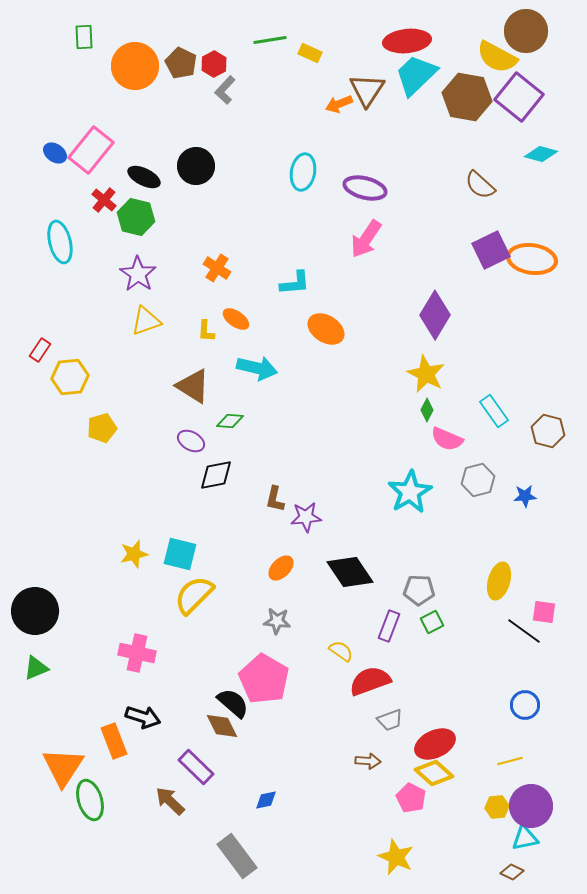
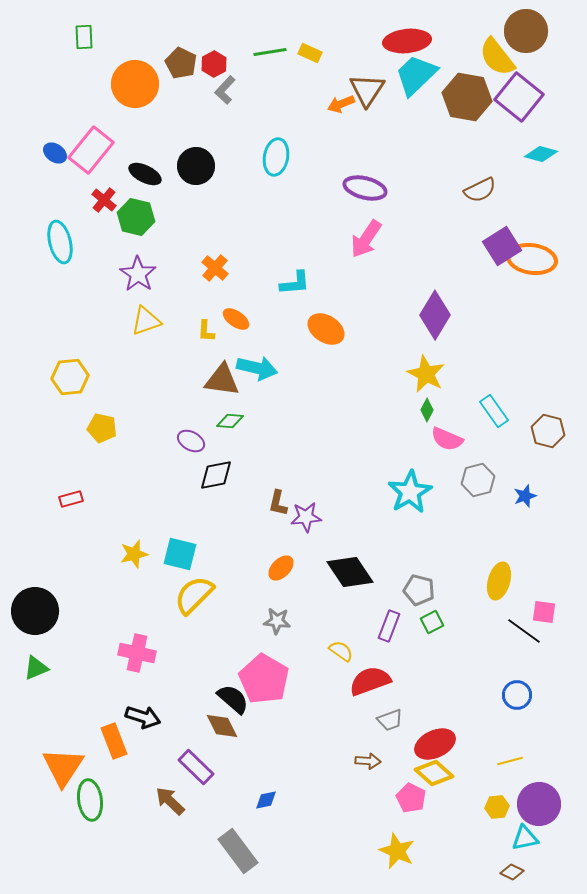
green line at (270, 40): moved 12 px down
yellow semicircle at (497, 57): rotated 24 degrees clockwise
orange circle at (135, 66): moved 18 px down
orange arrow at (339, 104): moved 2 px right
cyan ellipse at (303, 172): moved 27 px left, 15 px up
black ellipse at (144, 177): moved 1 px right, 3 px up
brown semicircle at (480, 185): moved 5 px down; rotated 68 degrees counterclockwise
purple square at (491, 250): moved 11 px right, 4 px up; rotated 6 degrees counterclockwise
orange cross at (217, 268): moved 2 px left; rotated 8 degrees clockwise
red rectangle at (40, 350): moved 31 px right, 149 px down; rotated 40 degrees clockwise
brown triangle at (193, 386): moved 29 px right, 6 px up; rotated 24 degrees counterclockwise
yellow pentagon at (102, 428): rotated 28 degrees clockwise
blue star at (525, 496): rotated 15 degrees counterclockwise
brown L-shape at (275, 499): moved 3 px right, 4 px down
gray pentagon at (419, 590): rotated 12 degrees clockwise
black semicircle at (233, 703): moved 4 px up
blue circle at (525, 705): moved 8 px left, 10 px up
green ellipse at (90, 800): rotated 9 degrees clockwise
purple circle at (531, 806): moved 8 px right, 2 px up
gray rectangle at (237, 856): moved 1 px right, 5 px up
yellow star at (396, 857): moved 1 px right, 6 px up
